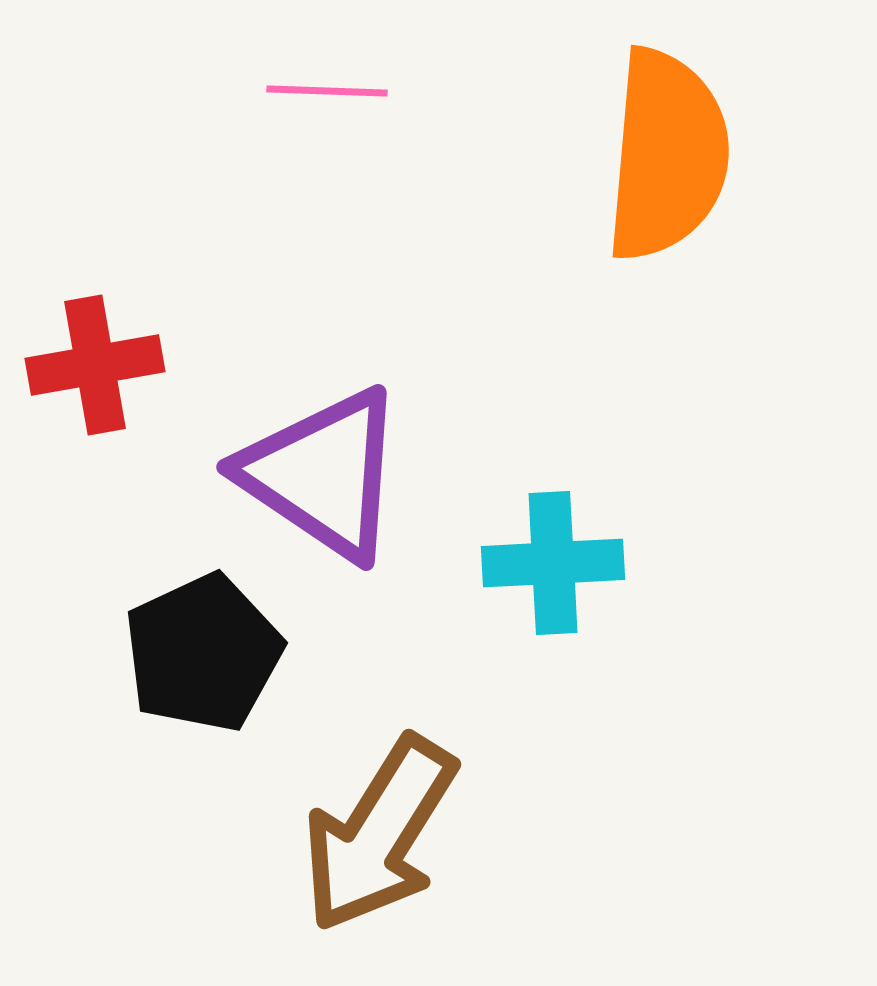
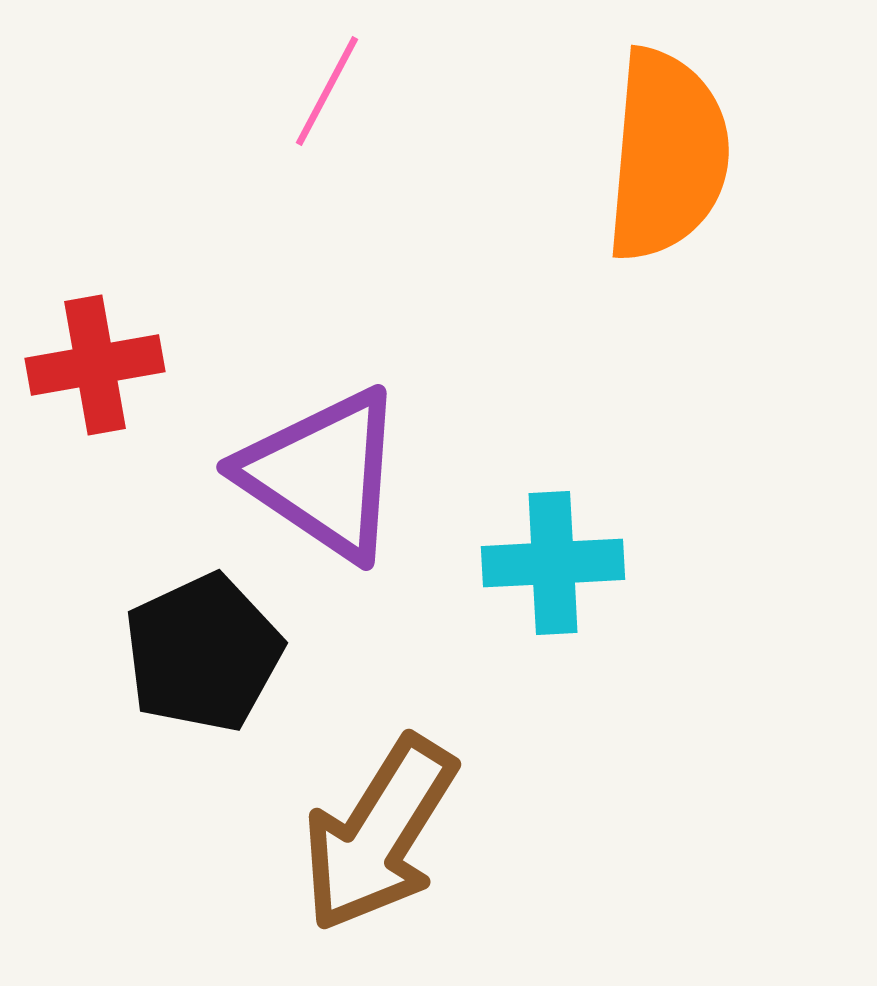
pink line: rotated 64 degrees counterclockwise
